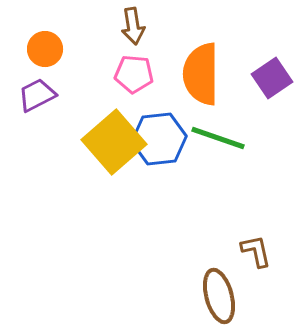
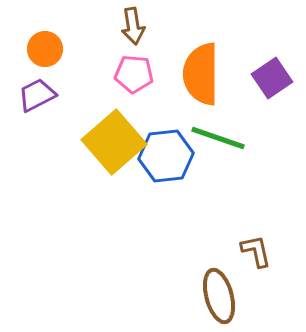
blue hexagon: moved 7 px right, 17 px down
